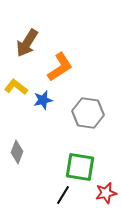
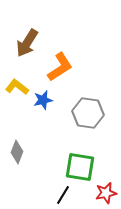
yellow L-shape: moved 1 px right
